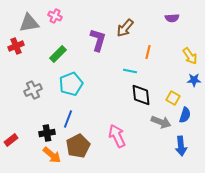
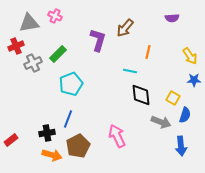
gray cross: moved 27 px up
orange arrow: rotated 24 degrees counterclockwise
